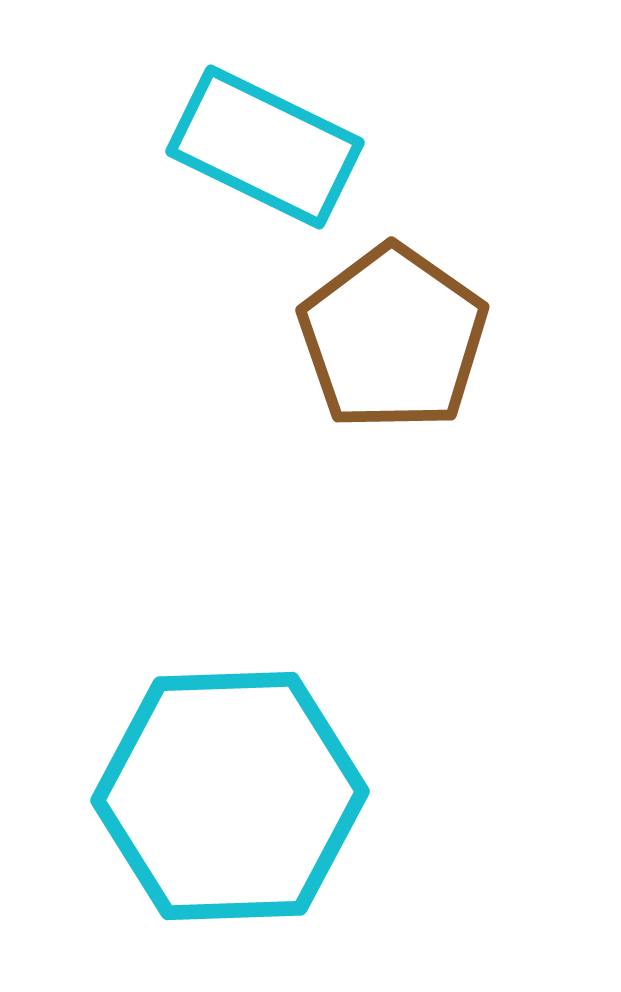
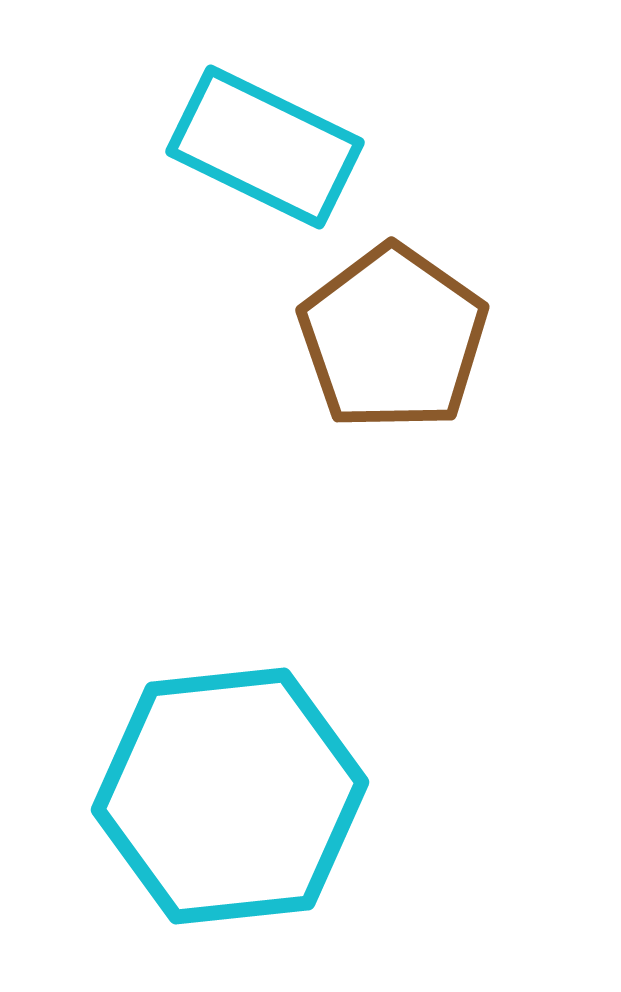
cyan hexagon: rotated 4 degrees counterclockwise
